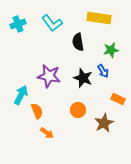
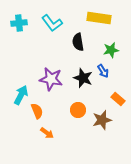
cyan cross: moved 1 px right, 1 px up; rotated 14 degrees clockwise
purple star: moved 2 px right, 3 px down
orange rectangle: rotated 16 degrees clockwise
brown star: moved 2 px left, 3 px up; rotated 12 degrees clockwise
